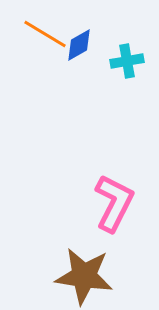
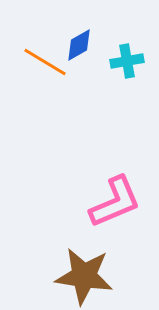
orange line: moved 28 px down
pink L-shape: moved 1 px right, 1 px up; rotated 40 degrees clockwise
